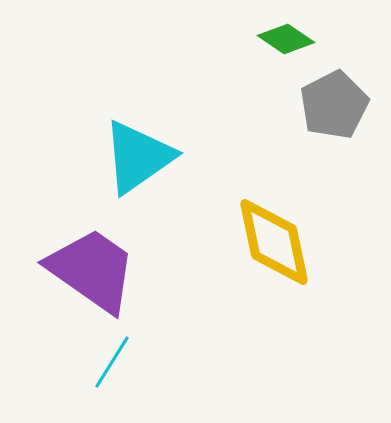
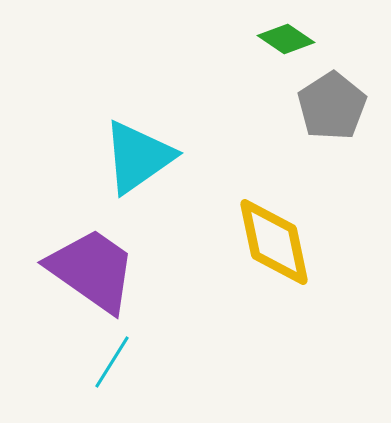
gray pentagon: moved 2 px left, 1 px down; rotated 6 degrees counterclockwise
